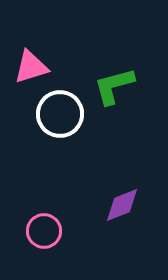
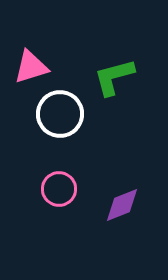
green L-shape: moved 9 px up
pink circle: moved 15 px right, 42 px up
